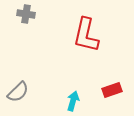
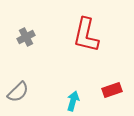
gray cross: moved 23 px down; rotated 36 degrees counterclockwise
